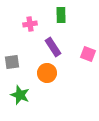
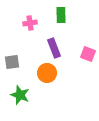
pink cross: moved 1 px up
purple rectangle: moved 1 px right, 1 px down; rotated 12 degrees clockwise
